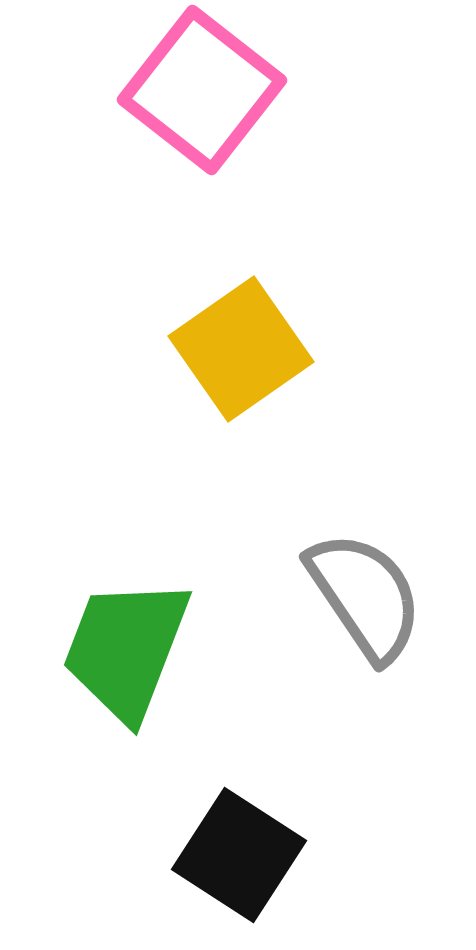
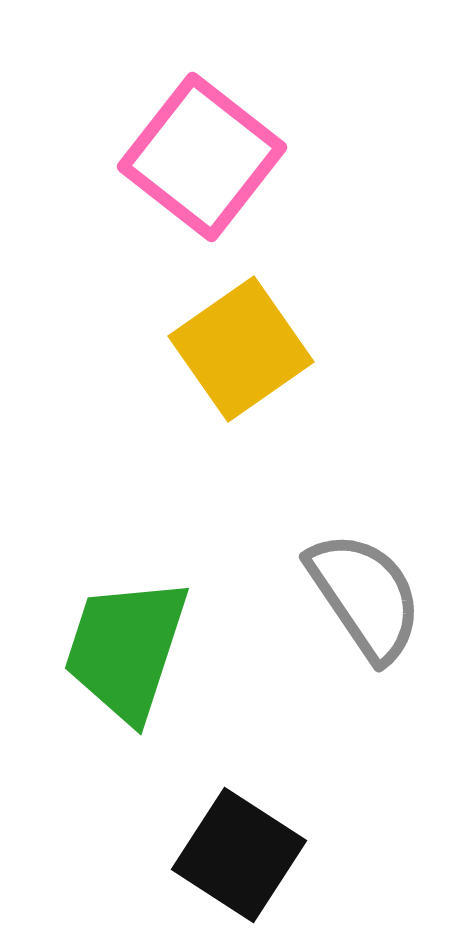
pink square: moved 67 px down
green trapezoid: rotated 3 degrees counterclockwise
